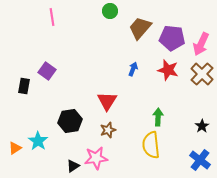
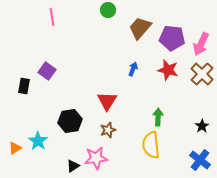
green circle: moved 2 px left, 1 px up
